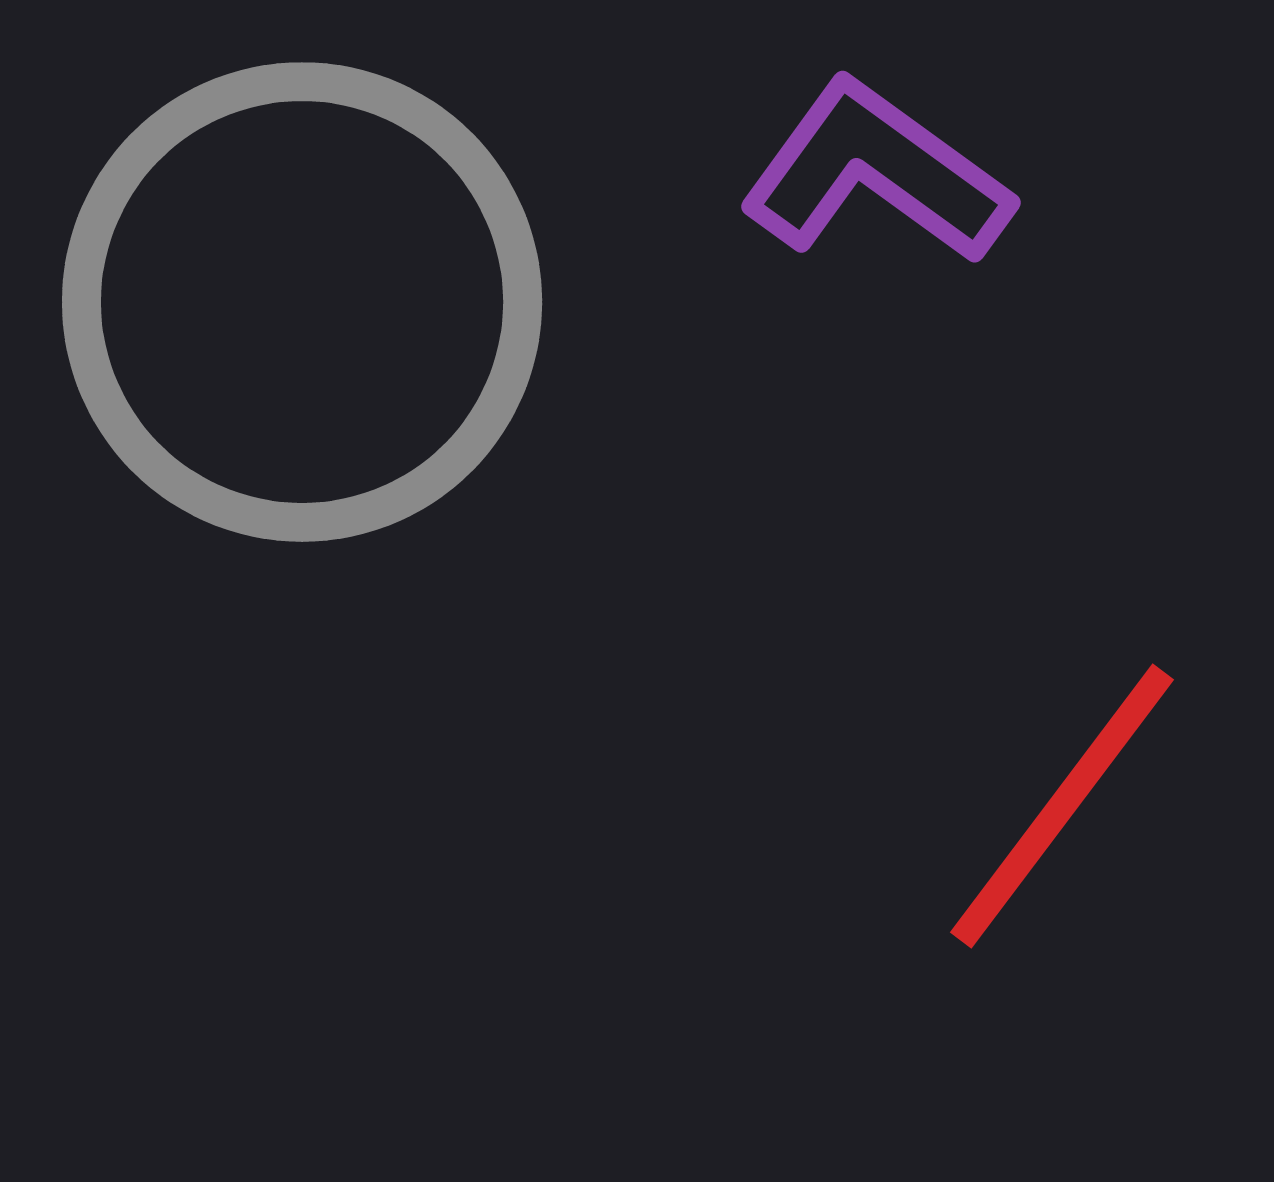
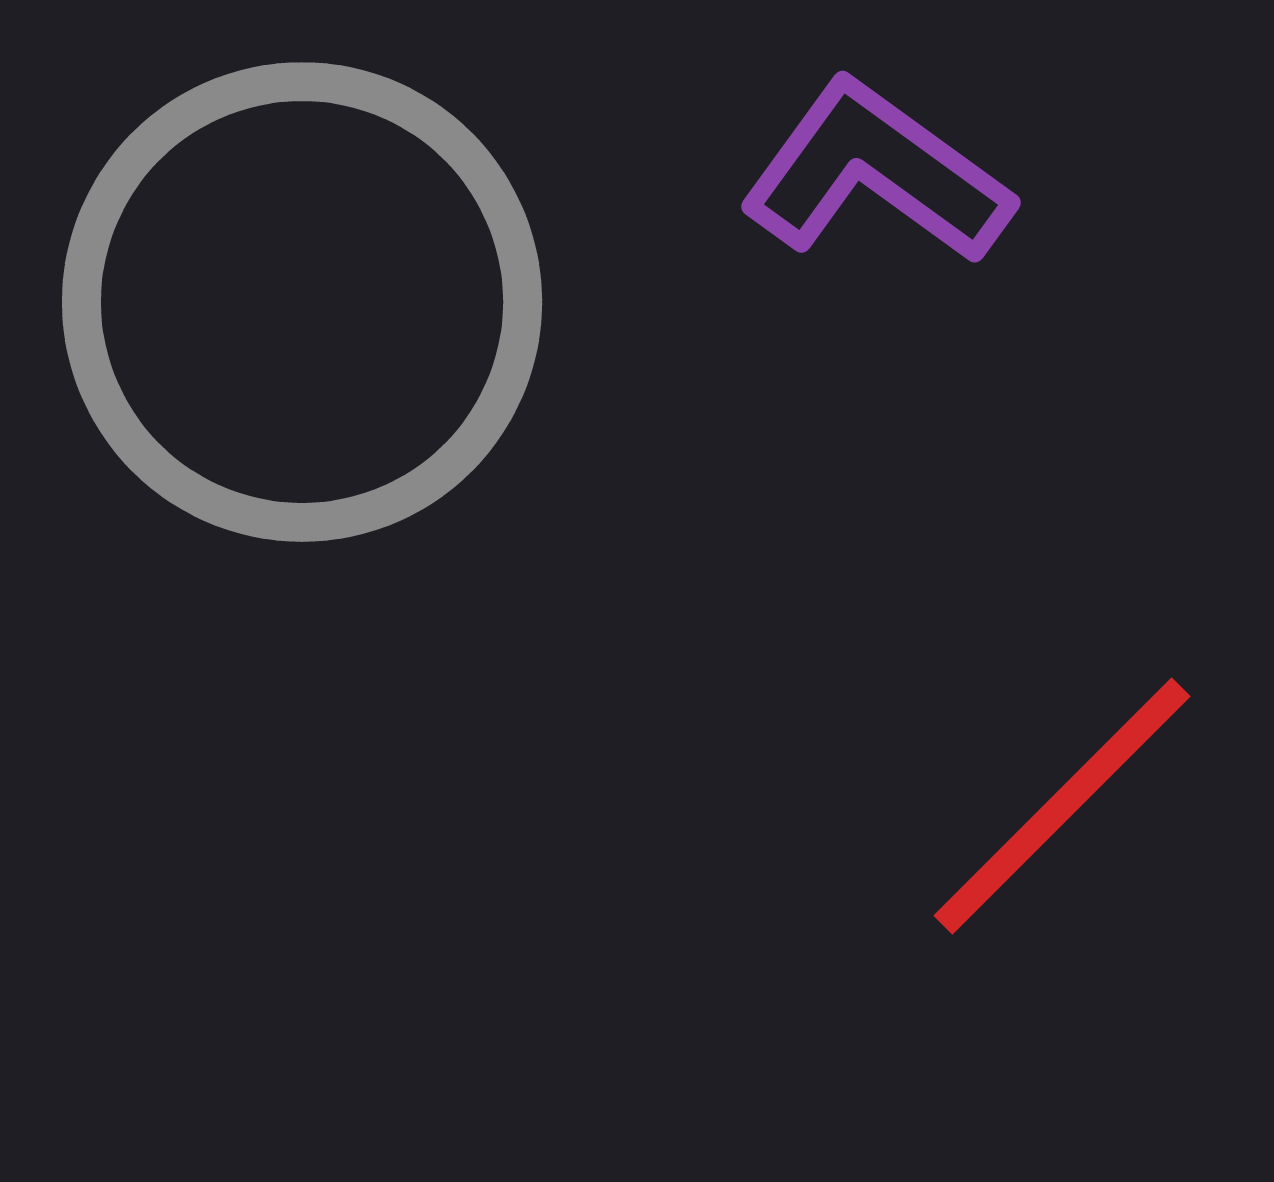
red line: rotated 8 degrees clockwise
